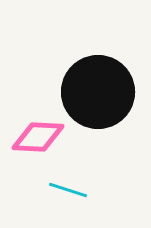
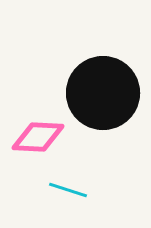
black circle: moved 5 px right, 1 px down
